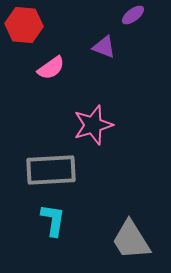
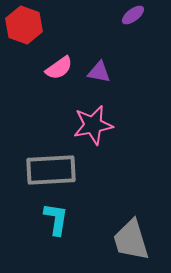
red hexagon: rotated 15 degrees clockwise
purple triangle: moved 5 px left, 25 px down; rotated 10 degrees counterclockwise
pink semicircle: moved 8 px right
pink star: rotated 6 degrees clockwise
cyan L-shape: moved 3 px right, 1 px up
gray trapezoid: rotated 15 degrees clockwise
